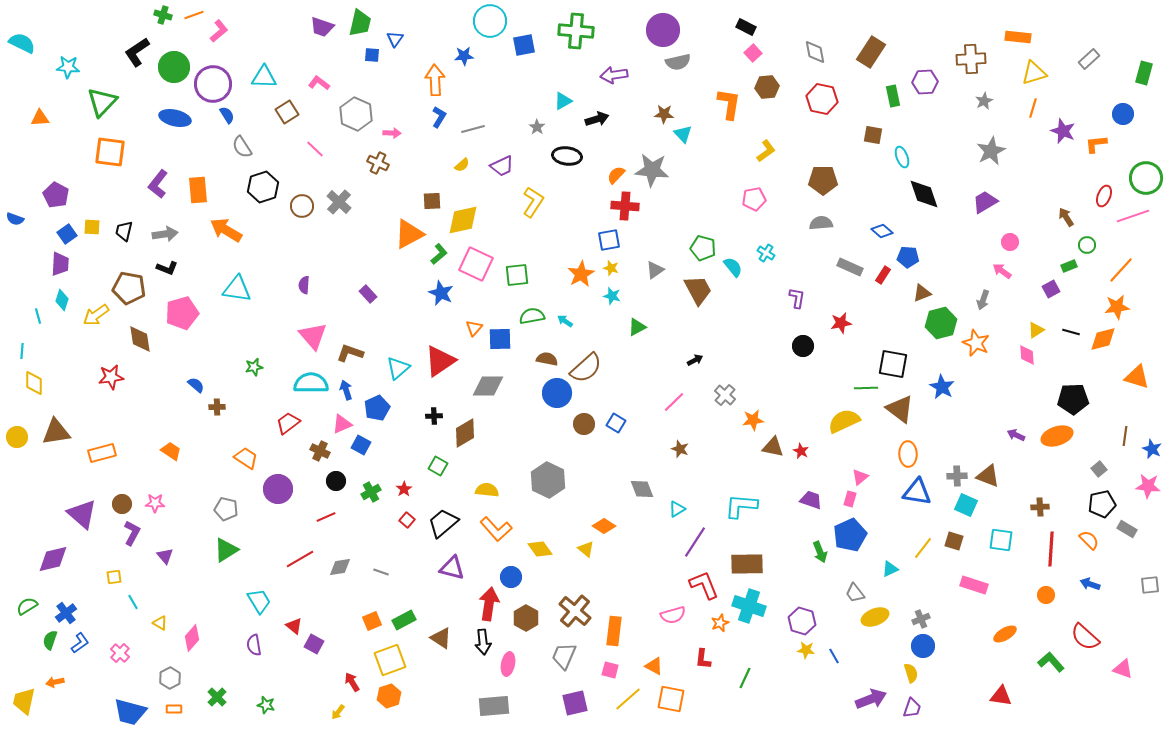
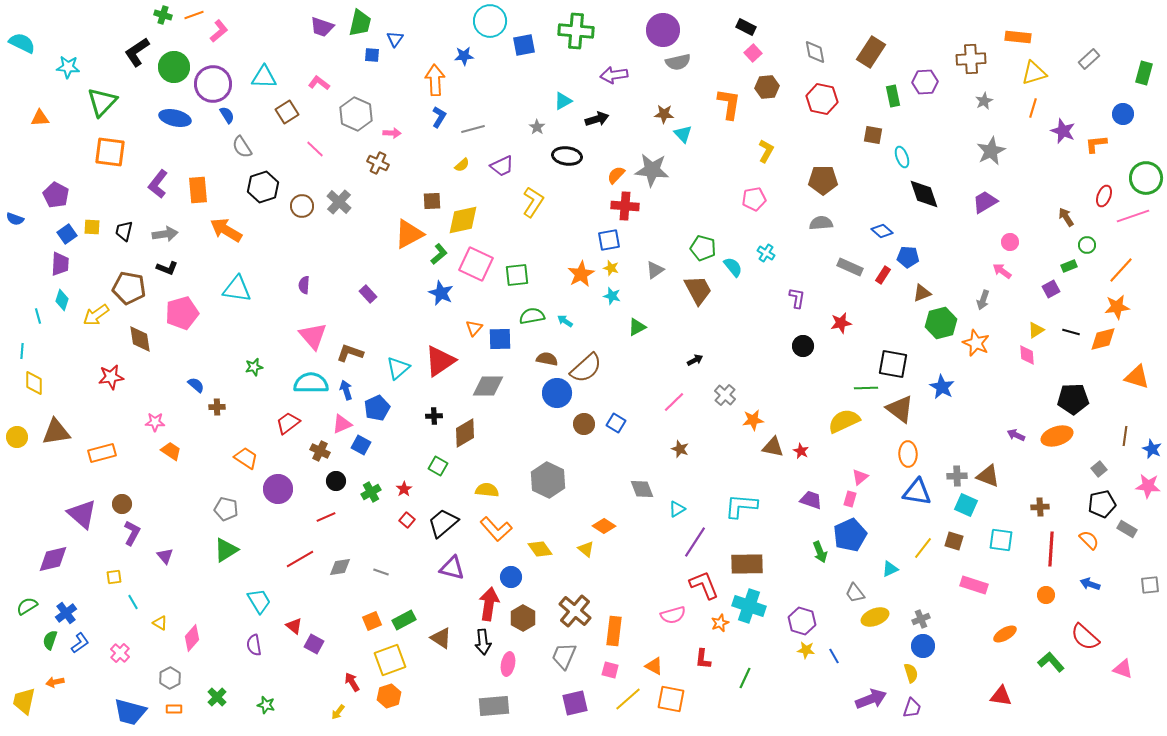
yellow L-shape at (766, 151): rotated 25 degrees counterclockwise
pink star at (155, 503): moved 81 px up
brown hexagon at (526, 618): moved 3 px left
